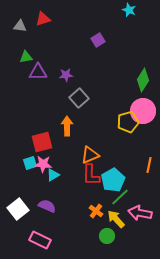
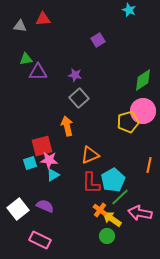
red triangle: rotated 14 degrees clockwise
green triangle: moved 2 px down
purple star: moved 9 px right; rotated 16 degrees clockwise
green diamond: rotated 25 degrees clockwise
orange arrow: rotated 12 degrees counterclockwise
red square: moved 4 px down
pink star: moved 6 px right, 4 px up
red L-shape: moved 8 px down
purple semicircle: moved 2 px left
orange cross: moved 4 px right, 1 px up
yellow arrow: moved 4 px left; rotated 12 degrees counterclockwise
